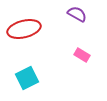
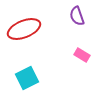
purple semicircle: moved 2 px down; rotated 138 degrees counterclockwise
red ellipse: rotated 8 degrees counterclockwise
